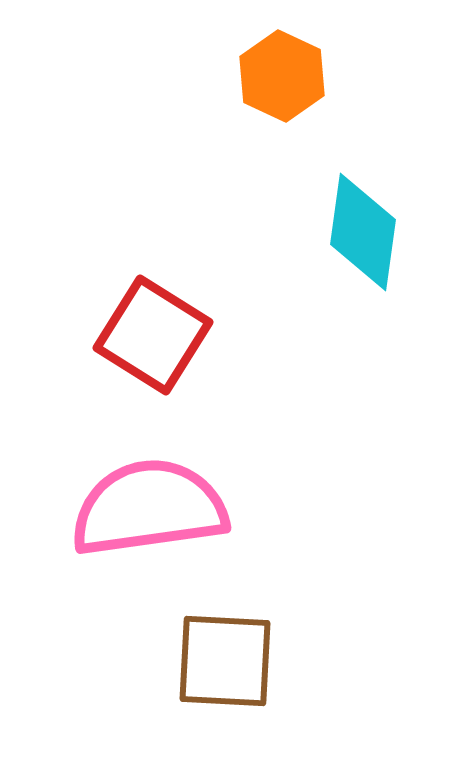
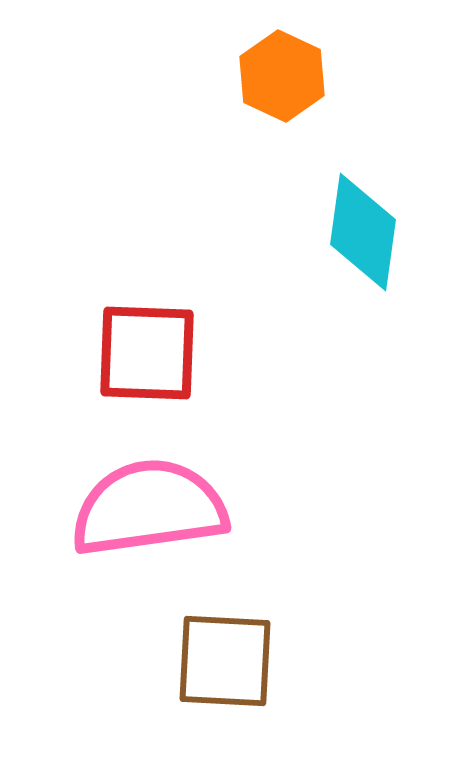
red square: moved 6 px left, 18 px down; rotated 30 degrees counterclockwise
